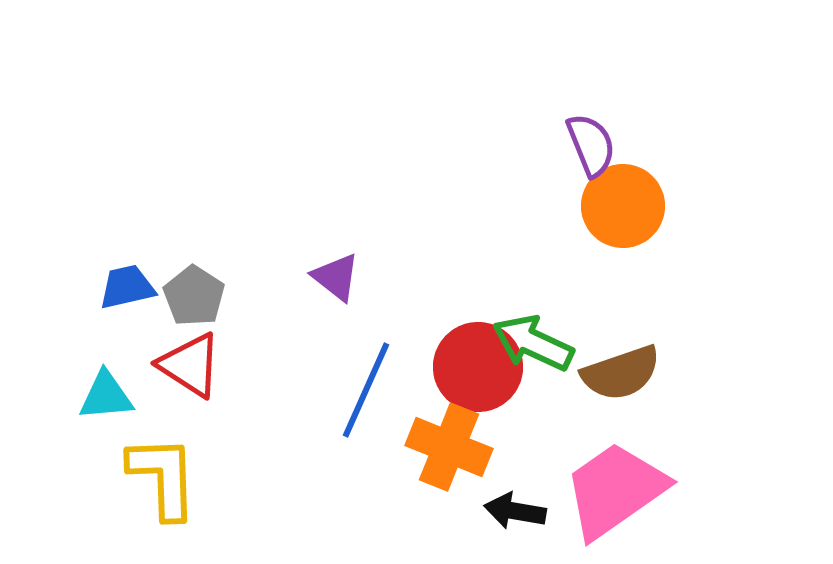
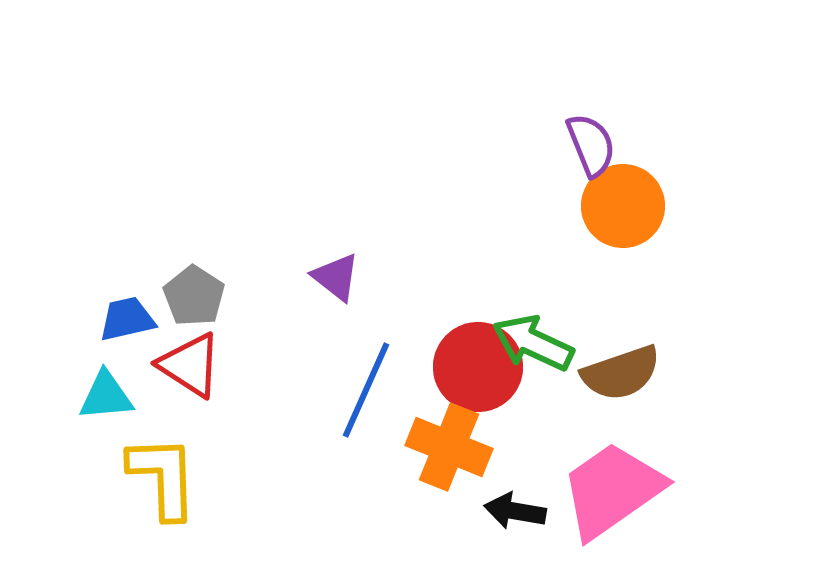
blue trapezoid: moved 32 px down
pink trapezoid: moved 3 px left
